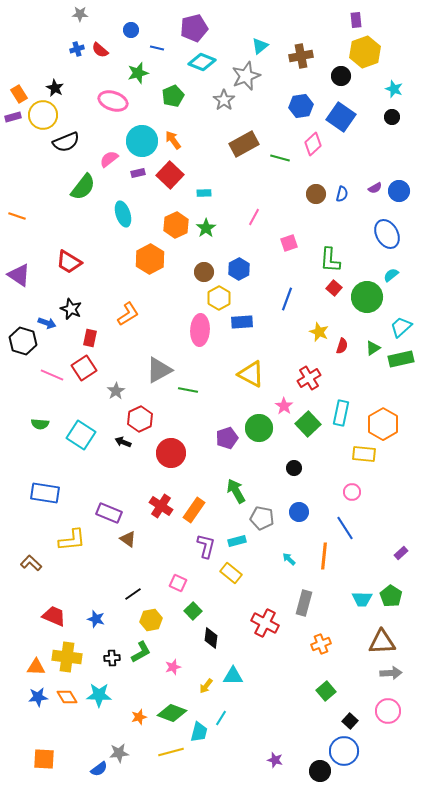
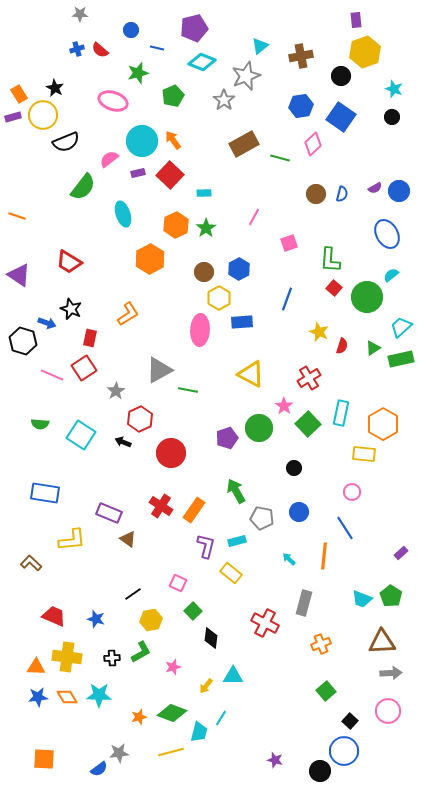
cyan trapezoid at (362, 599): rotated 20 degrees clockwise
